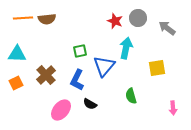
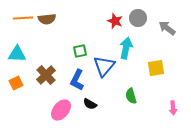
yellow square: moved 1 px left
